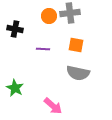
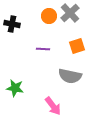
gray cross: rotated 36 degrees counterclockwise
black cross: moved 3 px left, 5 px up
orange square: moved 1 px right, 1 px down; rotated 28 degrees counterclockwise
gray semicircle: moved 8 px left, 3 px down
green star: rotated 18 degrees counterclockwise
pink arrow: rotated 12 degrees clockwise
